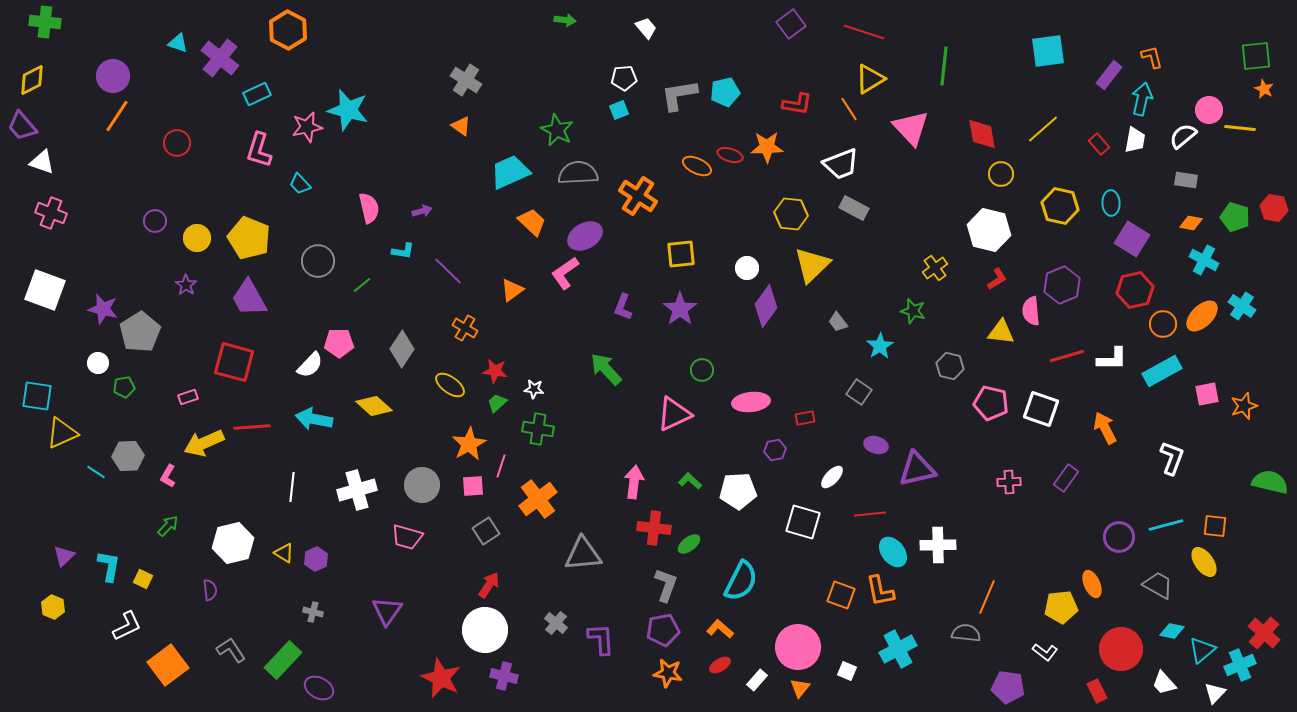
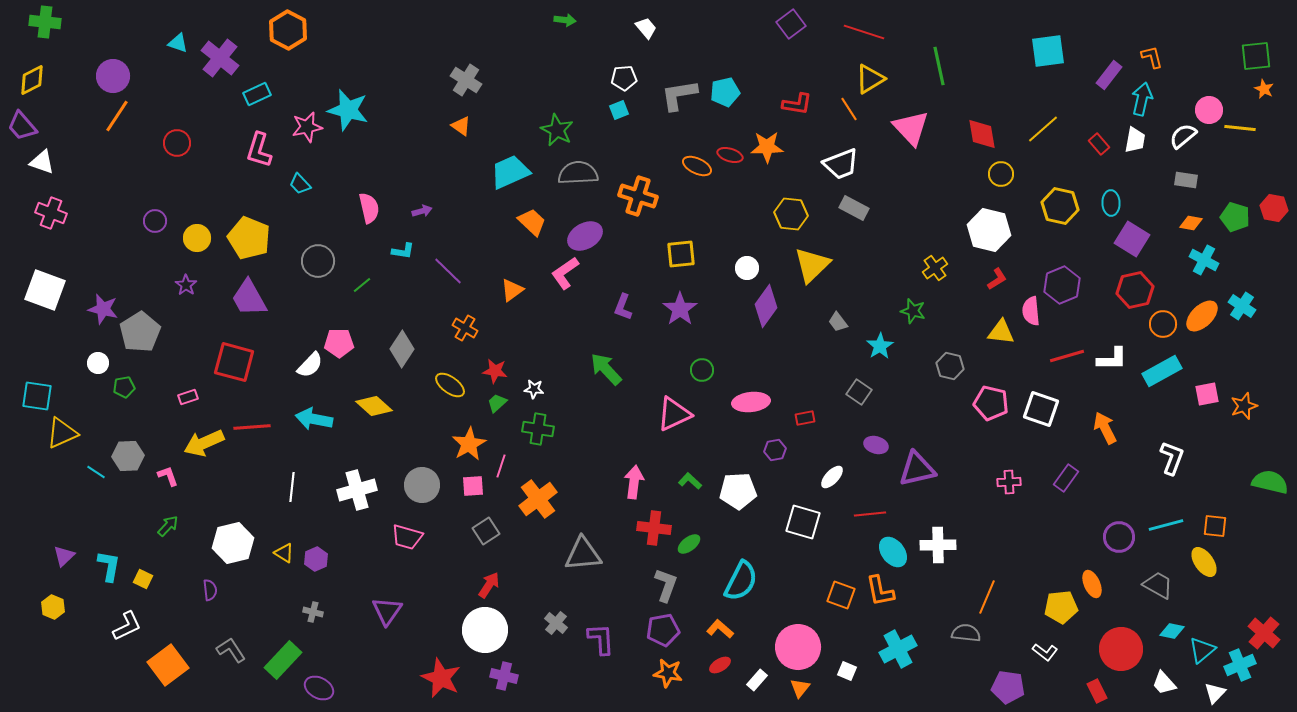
green line at (944, 66): moved 5 px left; rotated 18 degrees counterclockwise
orange cross at (638, 196): rotated 15 degrees counterclockwise
pink L-shape at (168, 476): rotated 130 degrees clockwise
